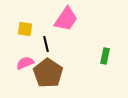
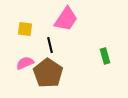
black line: moved 4 px right, 1 px down
green rectangle: rotated 28 degrees counterclockwise
